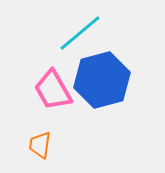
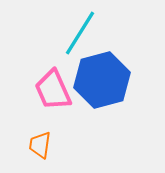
cyan line: rotated 18 degrees counterclockwise
pink trapezoid: rotated 6 degrees clockwise
